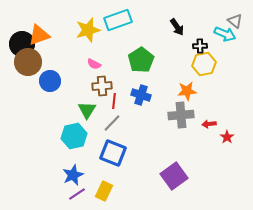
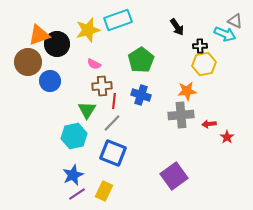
gray triangle: rotated 14 degrees counterclockwise
black circle: moved 35 px right
